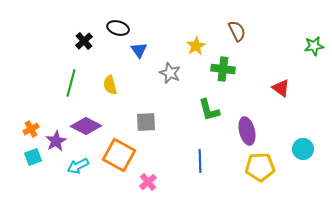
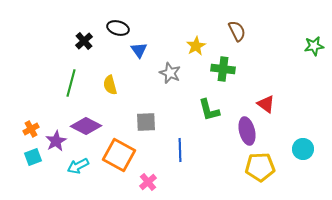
red triangle: moved 15 px left, 16 px down
blue line: moved 20 px left, 11 px up
